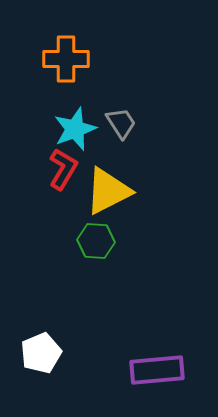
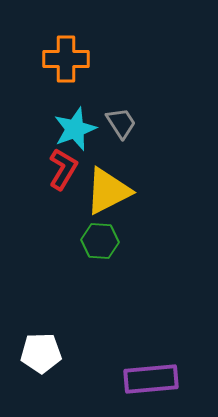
green hexagon: moved 4 px right
white pentagon: rotated 21 degrees clockwise
purple rectangle: moved 6 px left, 9 px down
